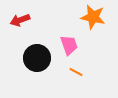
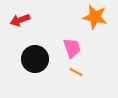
orange star: moved 2 px right
pink trapezoid: moved 3 px right, 3 px down
black circle: moved 2 px left, 1 px down
